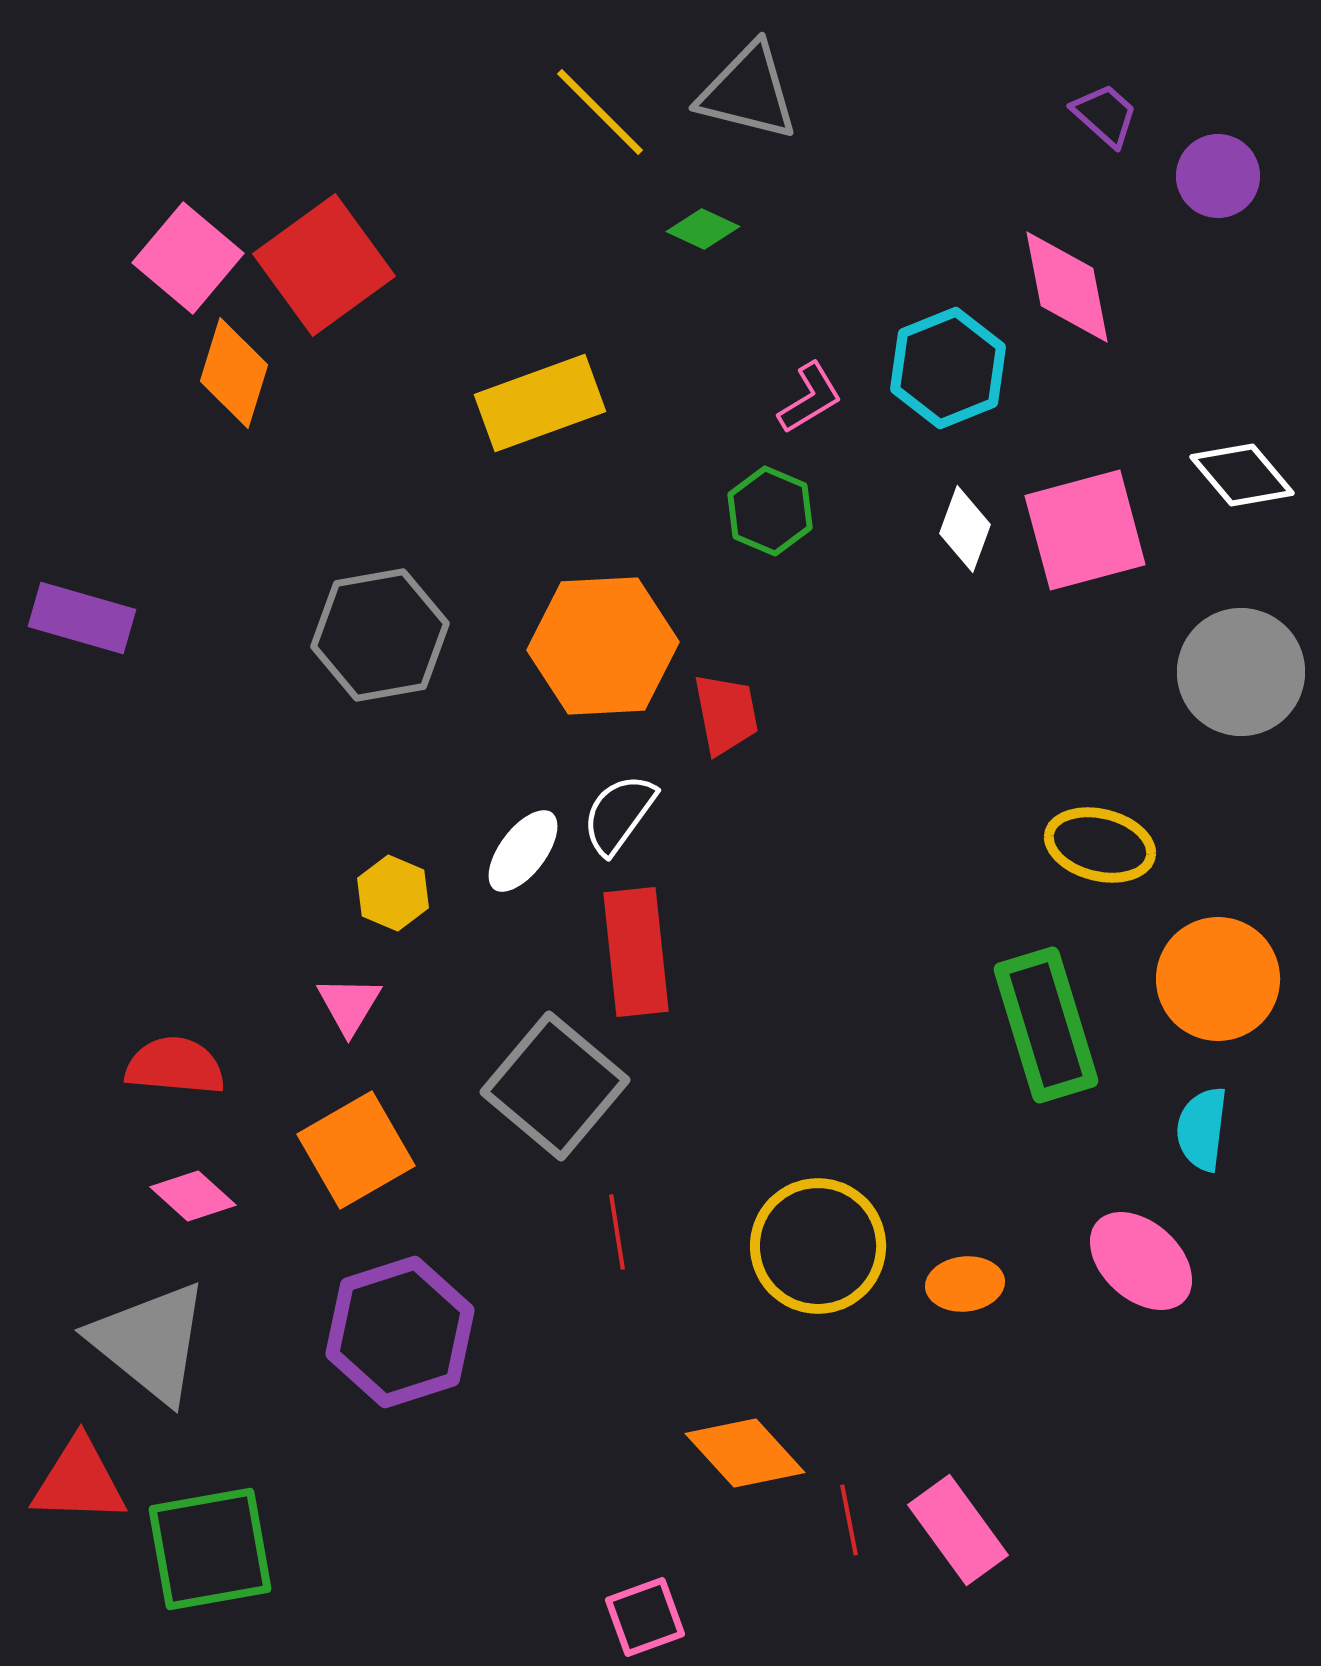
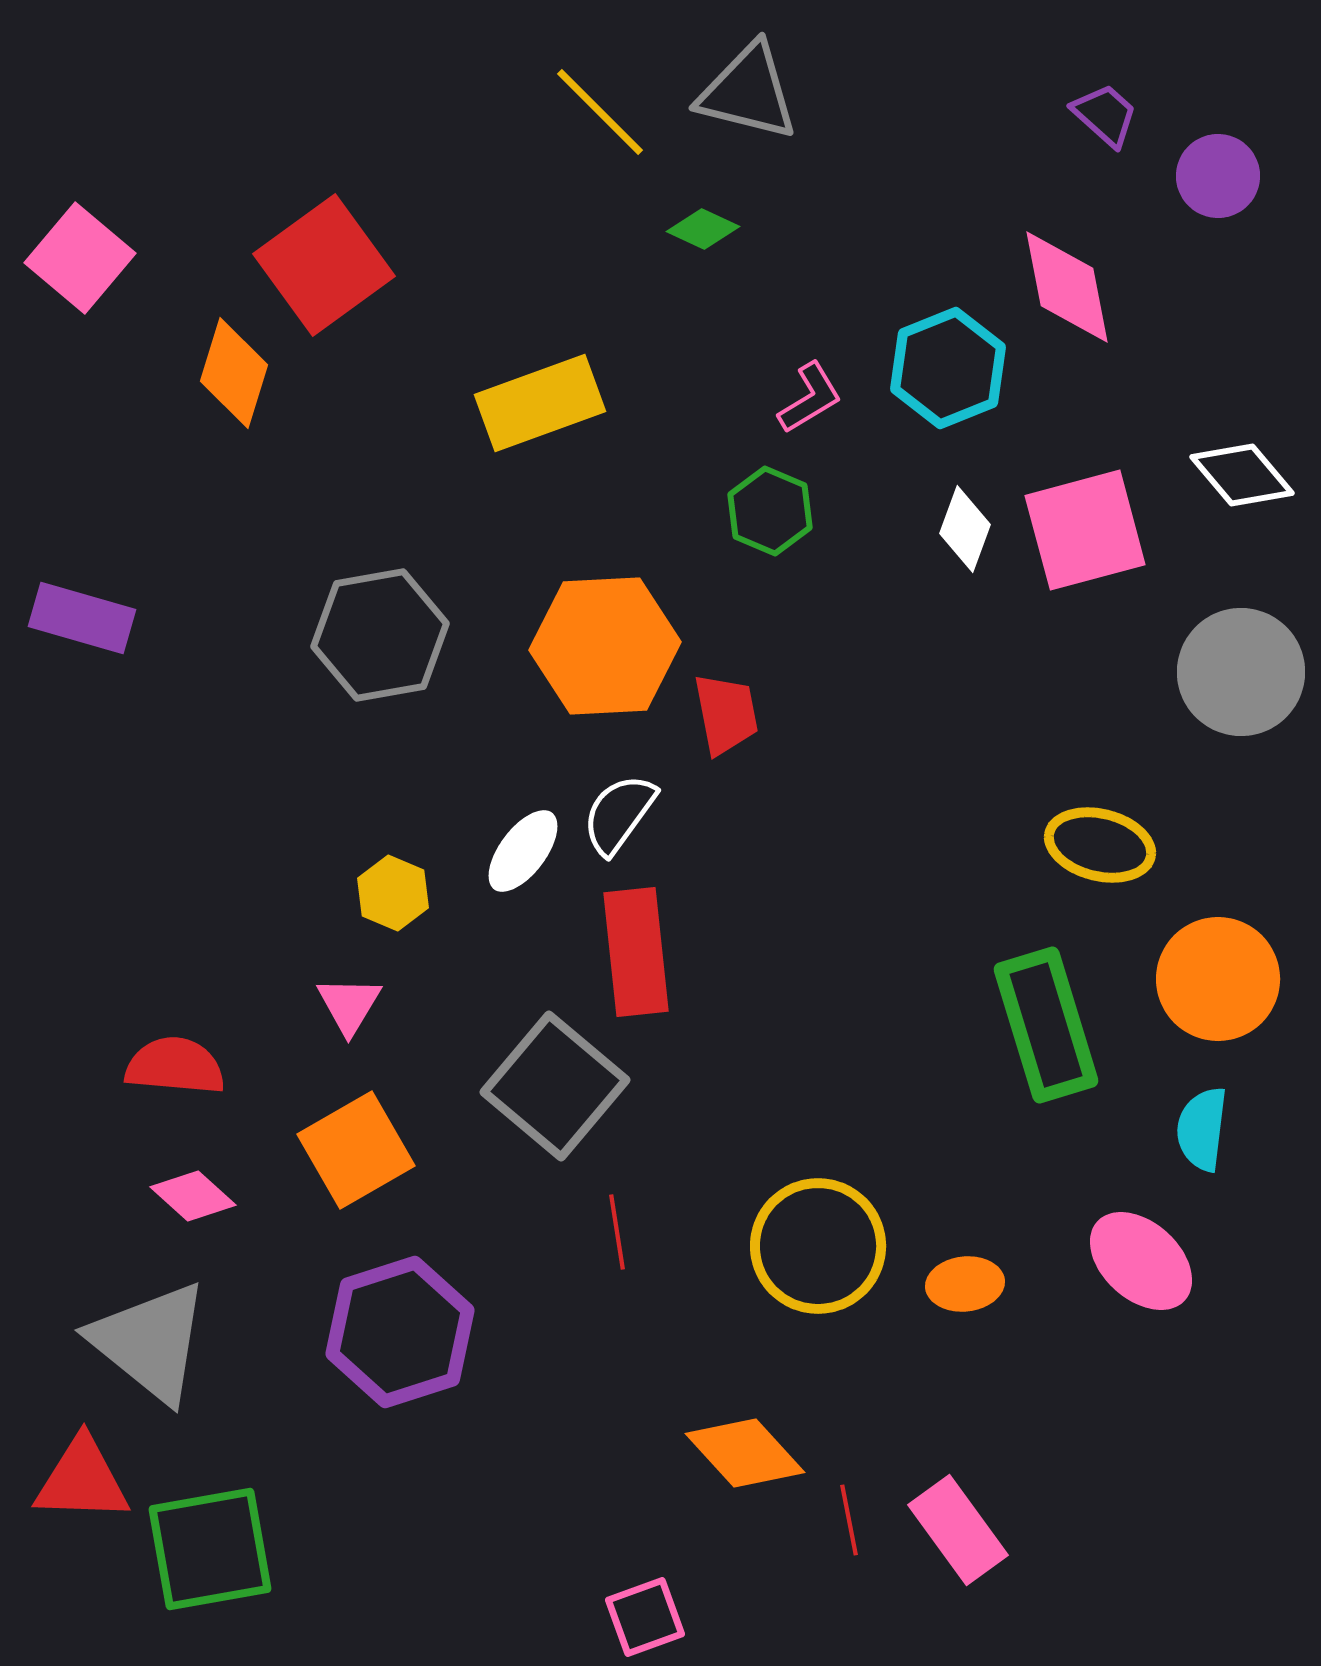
pink square at (188, 258): moved 108 px left
orange hexagon at (603, 646): moved 2 px right
red triangle at (79, 1481): moved 3 px right, 1 px up
